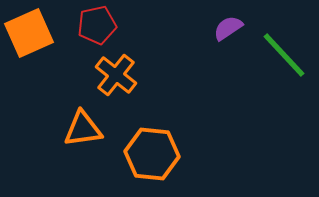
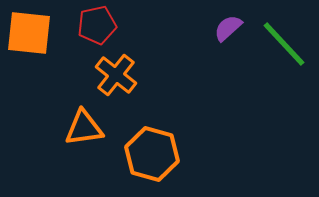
purple semicircle: rotated 8 degrees counterclockwise
orange square: rotated 30 degrees clockwise
green line: moved 11 px up
orange triangle: moved 1 px right, 1 px up
orange hexagon: rotated 10 degrees clockwise
